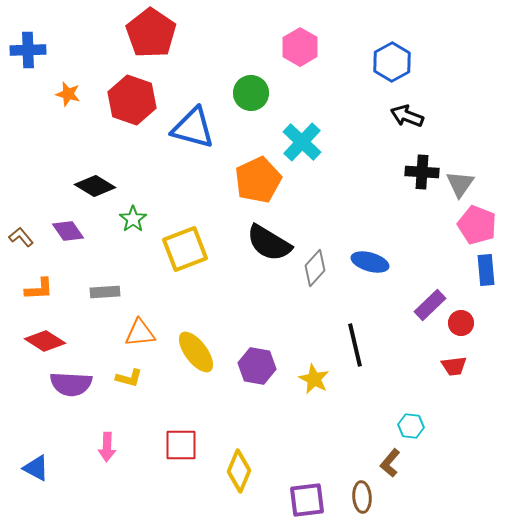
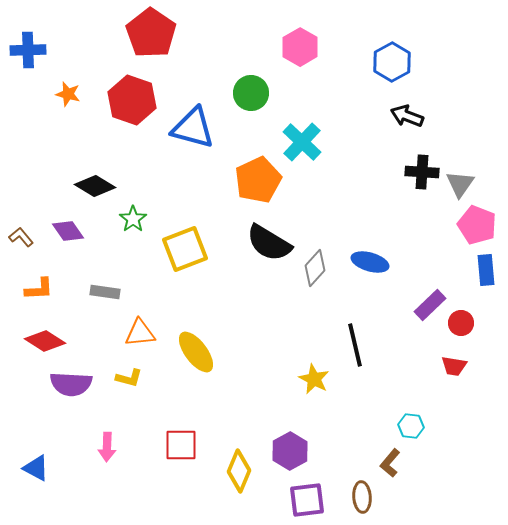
gray rectangle at (105, 292): rotated 12 degrees clockwise
purple hexagon at (257, 366): moved 33 px right, 85 px down; rotated 21 degrees clockwise
red trapezoid at (454, 366): rotated 16 degrees clockwise
